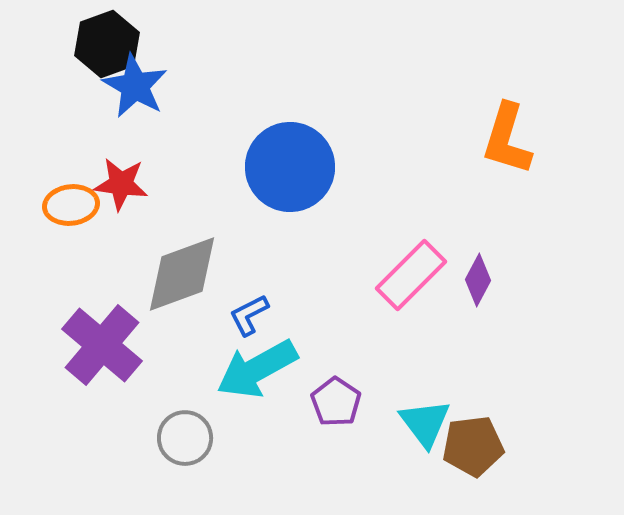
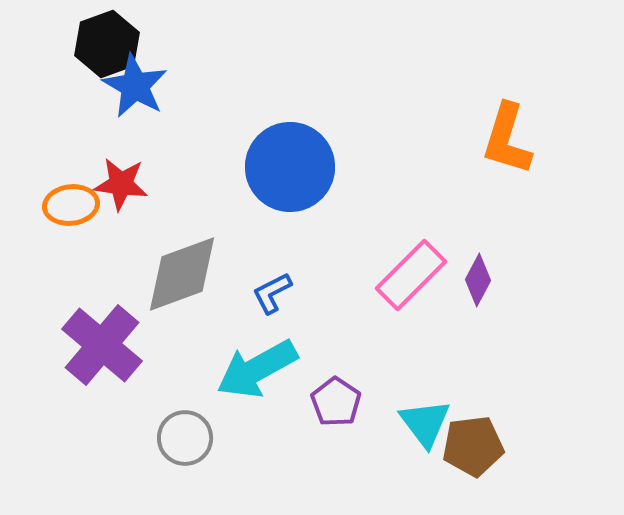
blue L-shape: moved 23 px right, 22 px up
